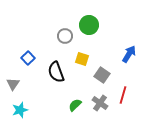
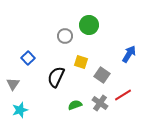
yellow square: moved 1 px left, 3 px down
black semicircle: moved 5 px down; rotated 45 degrees clockwise
red line: rotated 42 degrees clockwise
green semicircle: rotated 24 degrees clockwise
